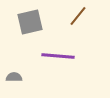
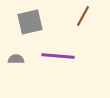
brown line: moved 5 px right; rotated 10 degrees counterclockwise
gray semicircle: moved 2 px right, 18 px up
